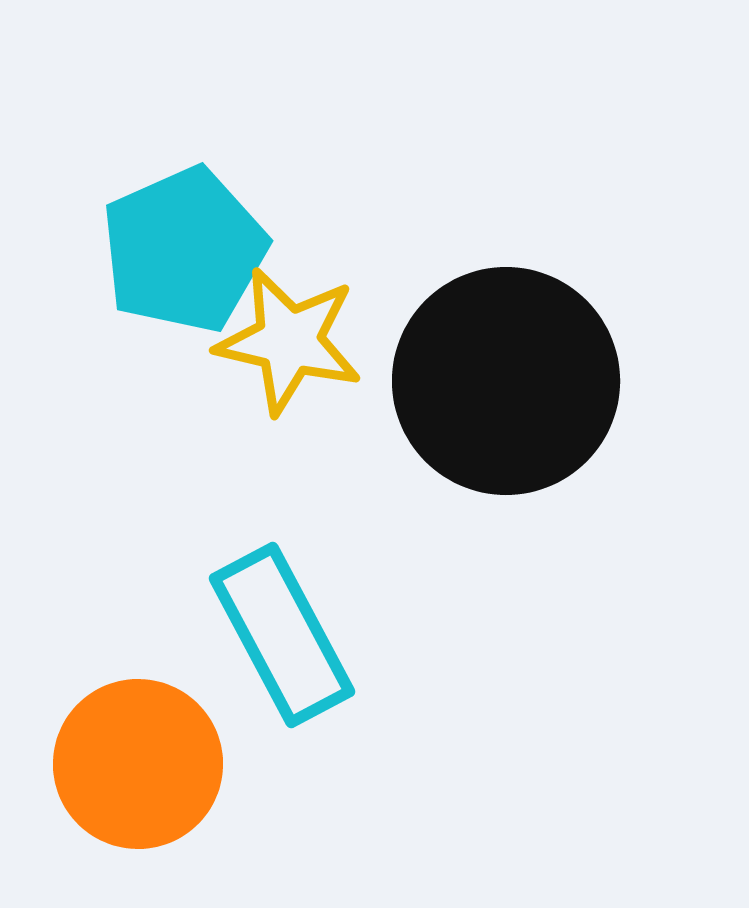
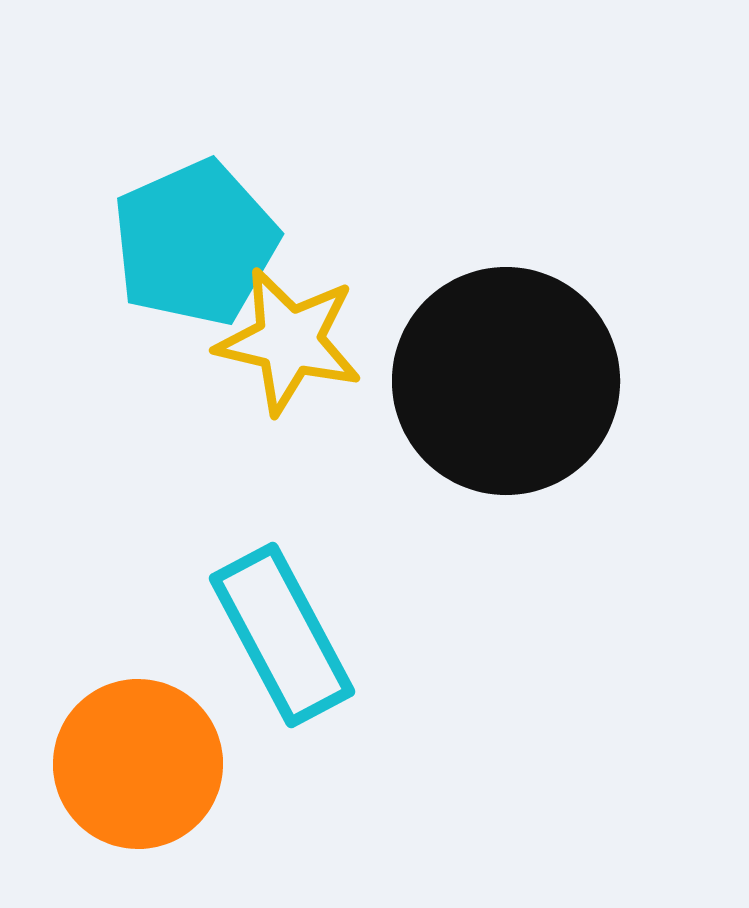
cyan pentagon: moved 11 px right, 7 px up
